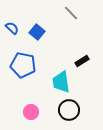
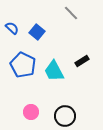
blue pentagon: rotated 15 degrees clockwise
cyan trapezoid: moved 7 px left, 11 px up; rotated 20 degrees counterclockwise
black circle: moved 4 px left, 6 px down
